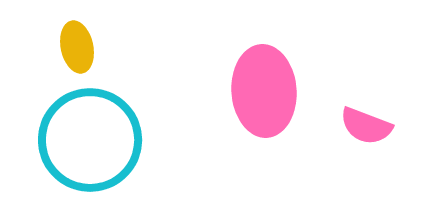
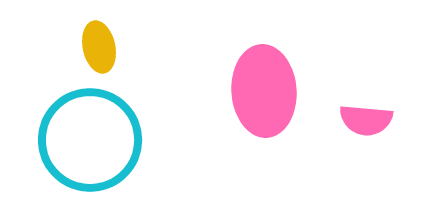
yellow ellipse: moved 22 px right
pink semicircle: moved 6 px up; rotated 16 degrees counterclockwise
